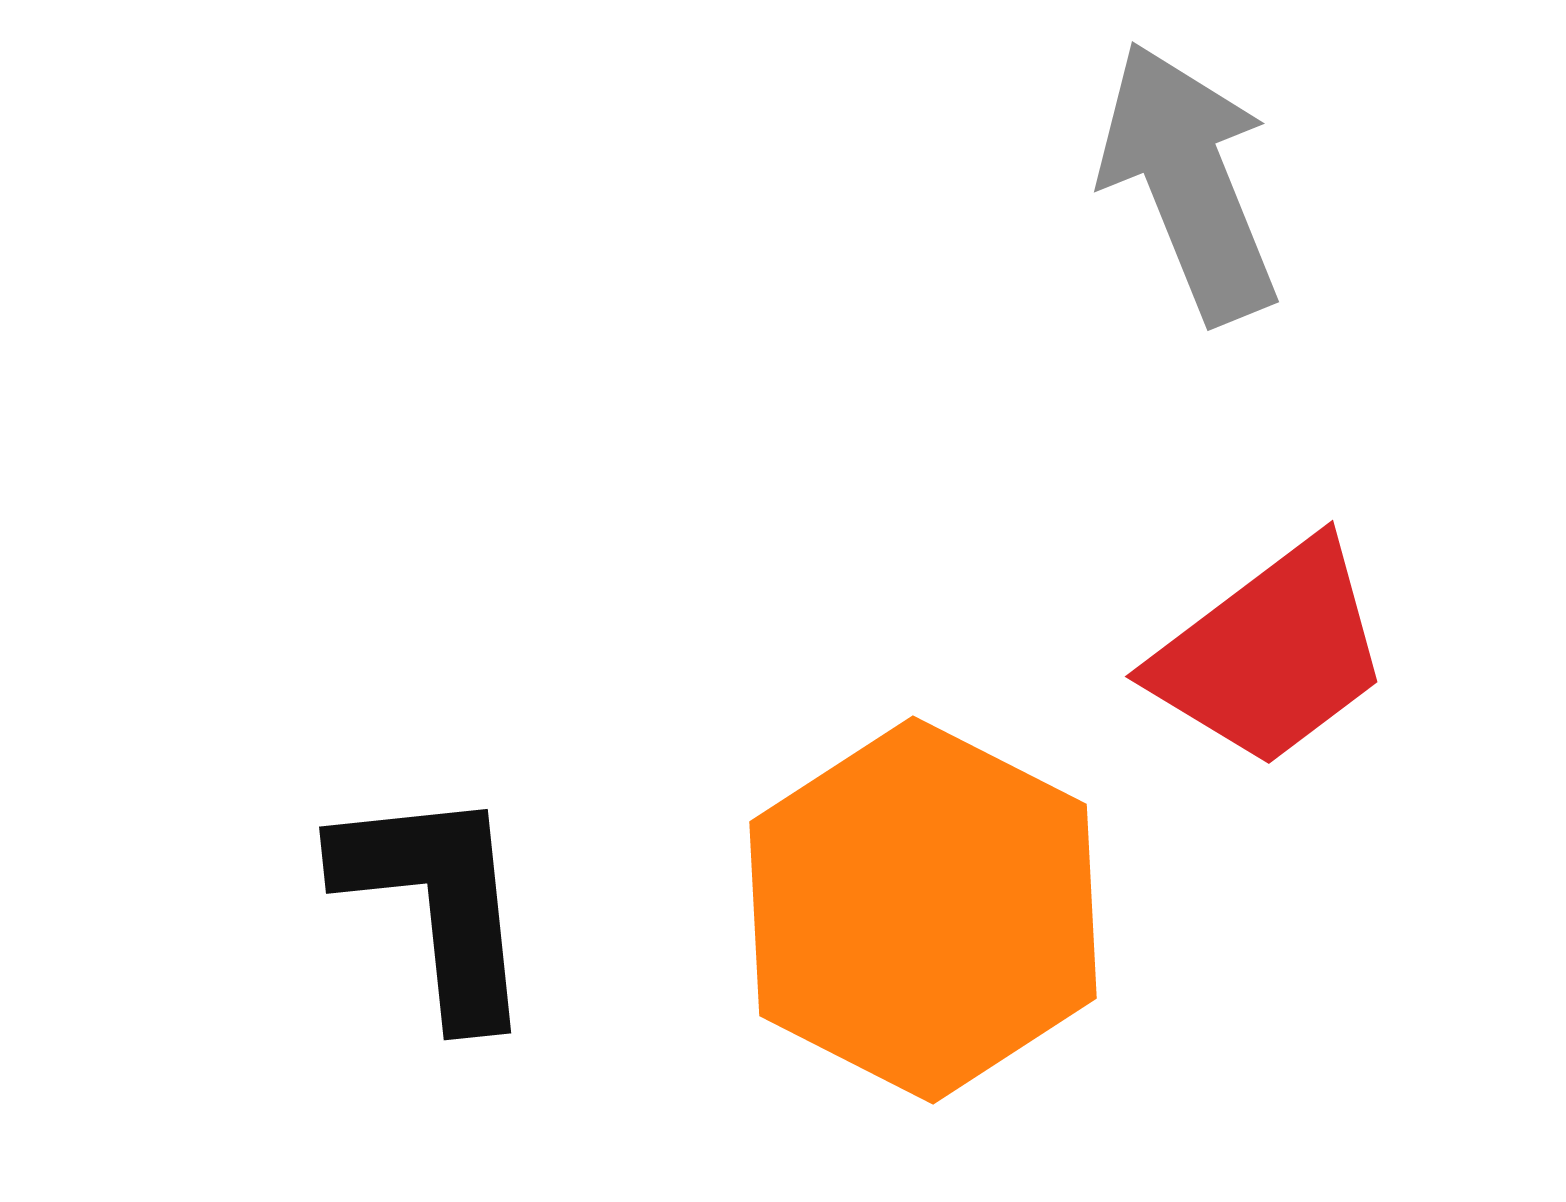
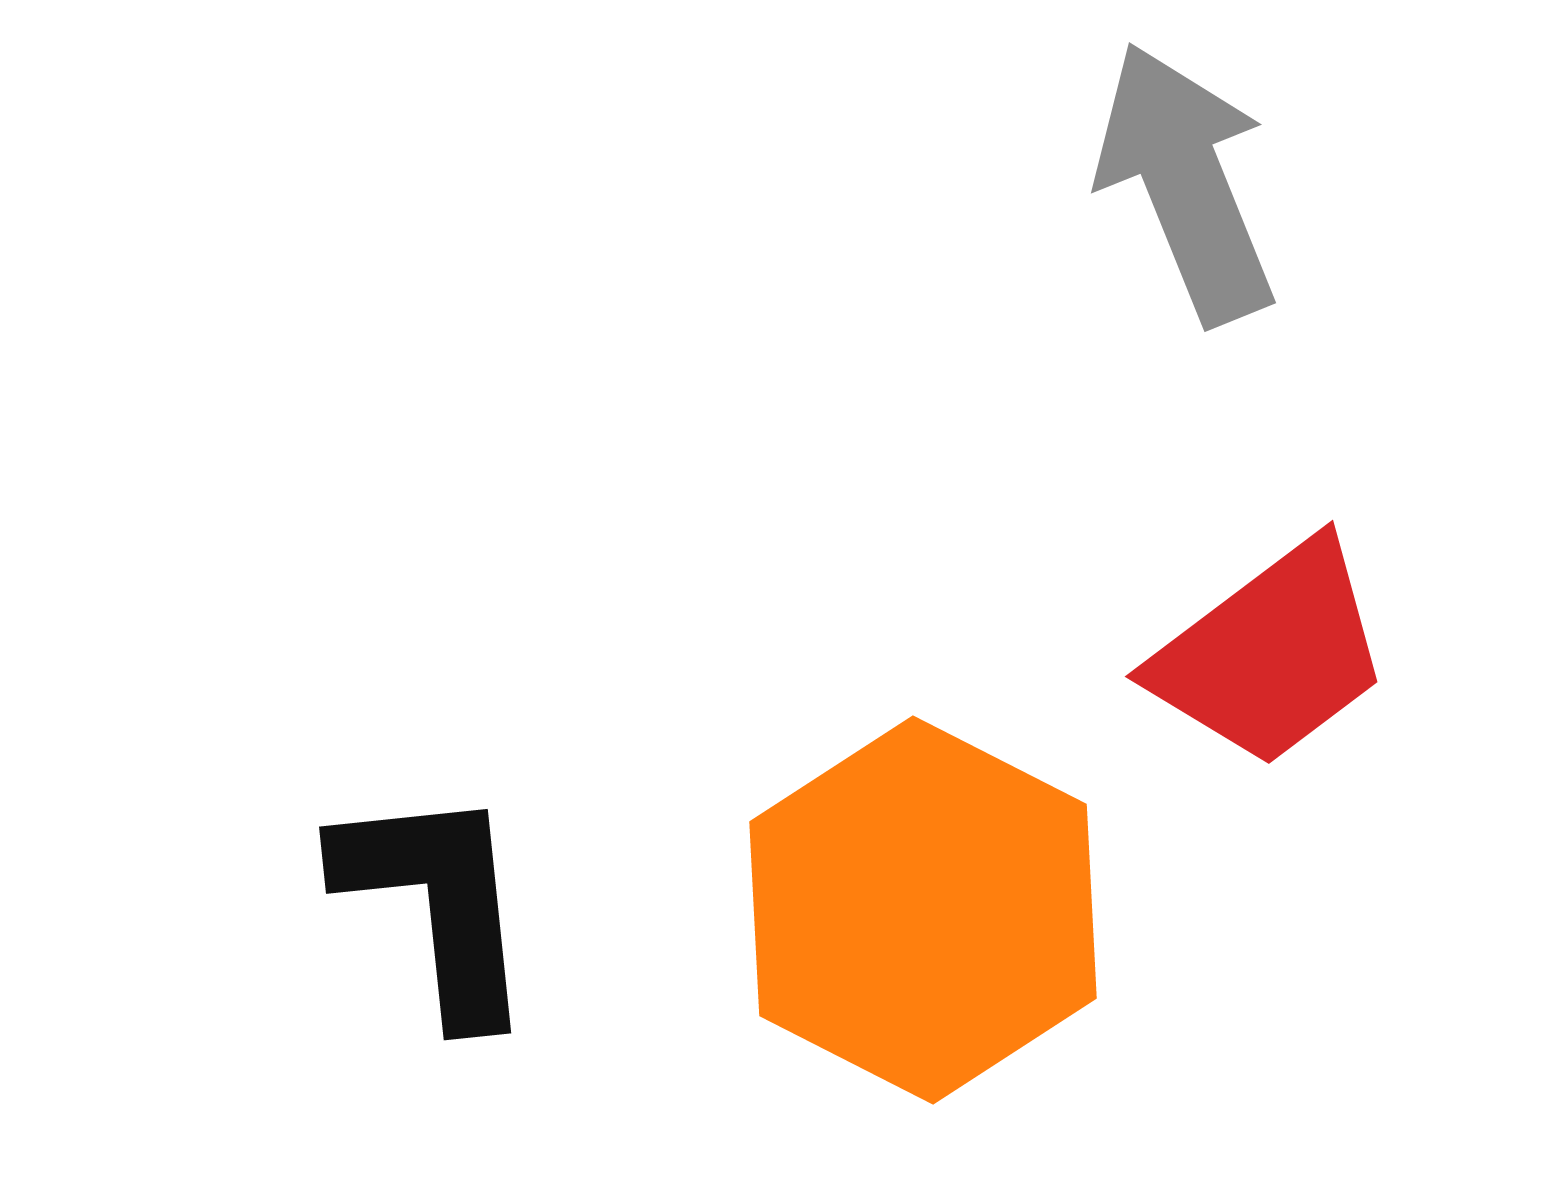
gray arrow: moved 3 px left, 1 px down
